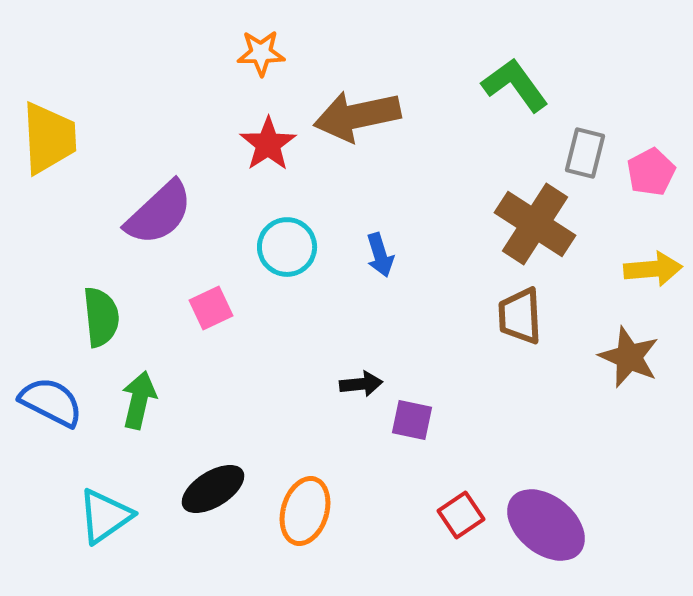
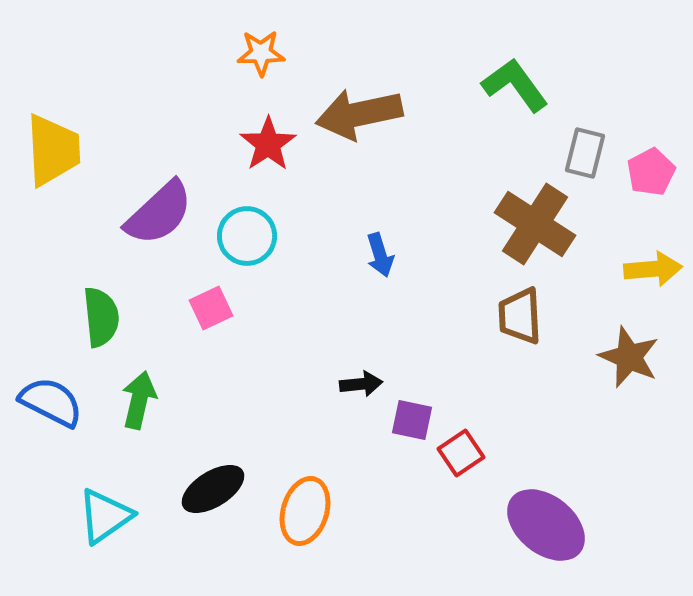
brown arrow: moved 2 px right, 2 px up
yellow trapezoid: moved 4 px right, 12 px down
cyan circle: moved 40 px left, 11 px up
red square: moved 62 px up
